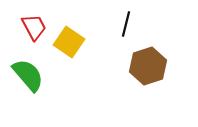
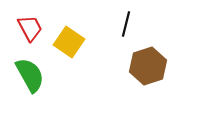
red trapezoid: moved 4 px left, 1 px down
green semicircle: moved 2 px right; rotated 12 degrees clockwise
